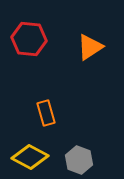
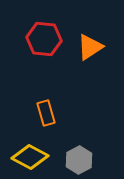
red hexagon: moved 15 px right
gray hexagon: rotated 12 degrees clockwise
